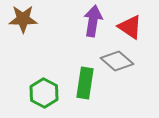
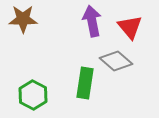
purple arrow: moved 1 px left; rotated 20 degrees counterclockwise
red triangle: rotated 16 degrees clockwise
gray diamond: moved 1 px left
green hexagon: moved 11 px left, 2 px down
